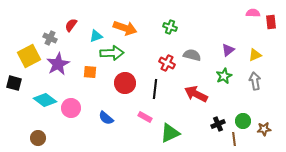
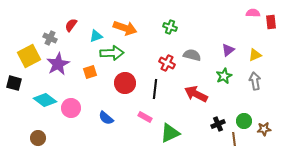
orange square: rotated 24 degrees counterclockwise
green circle: moved 1 px right
